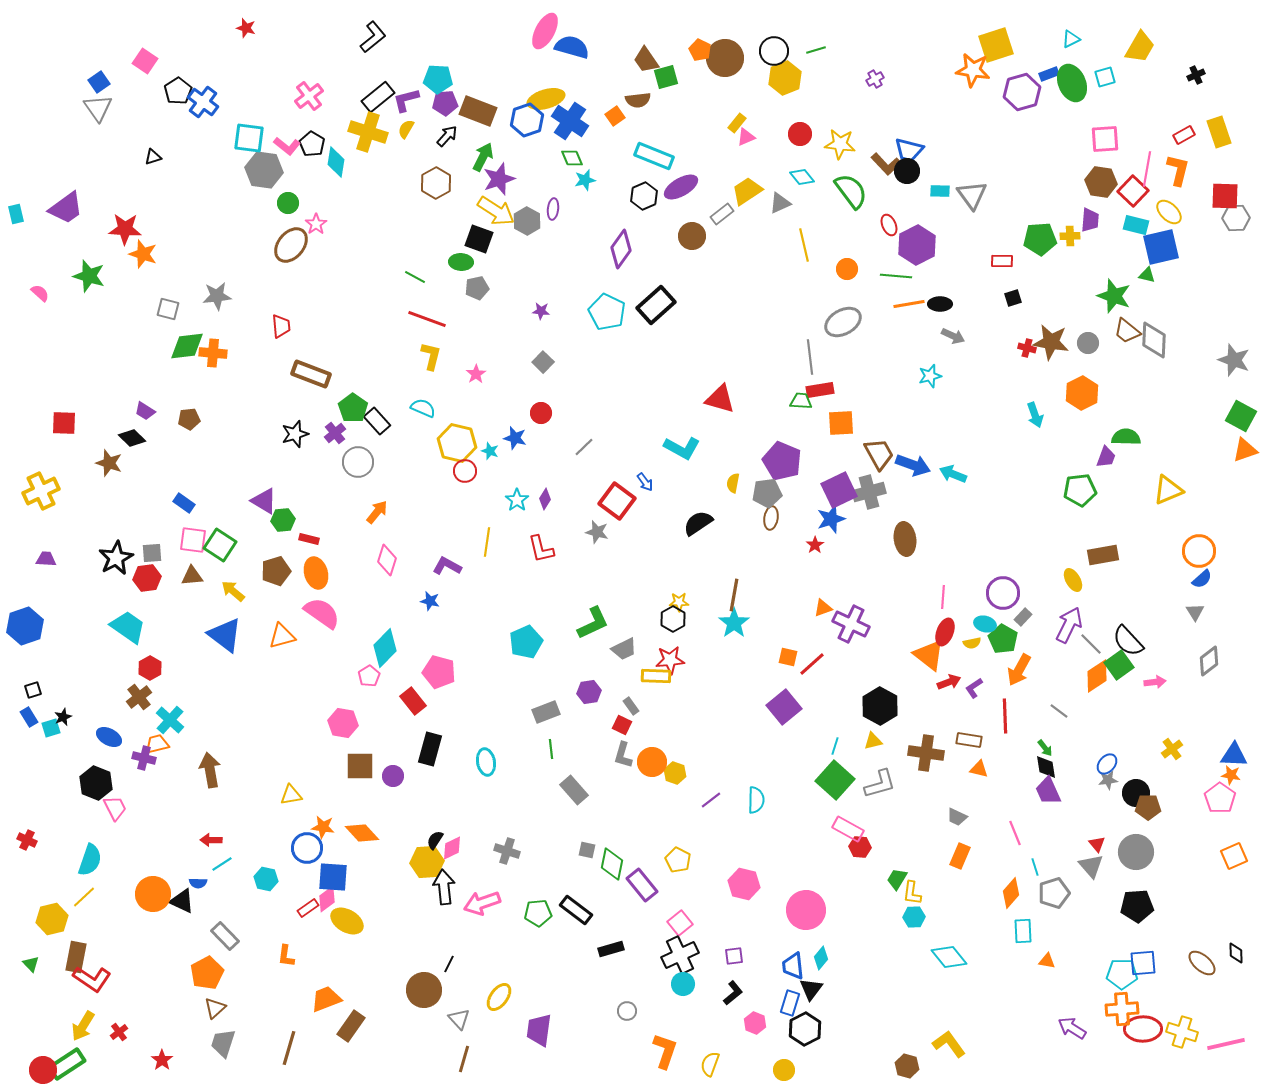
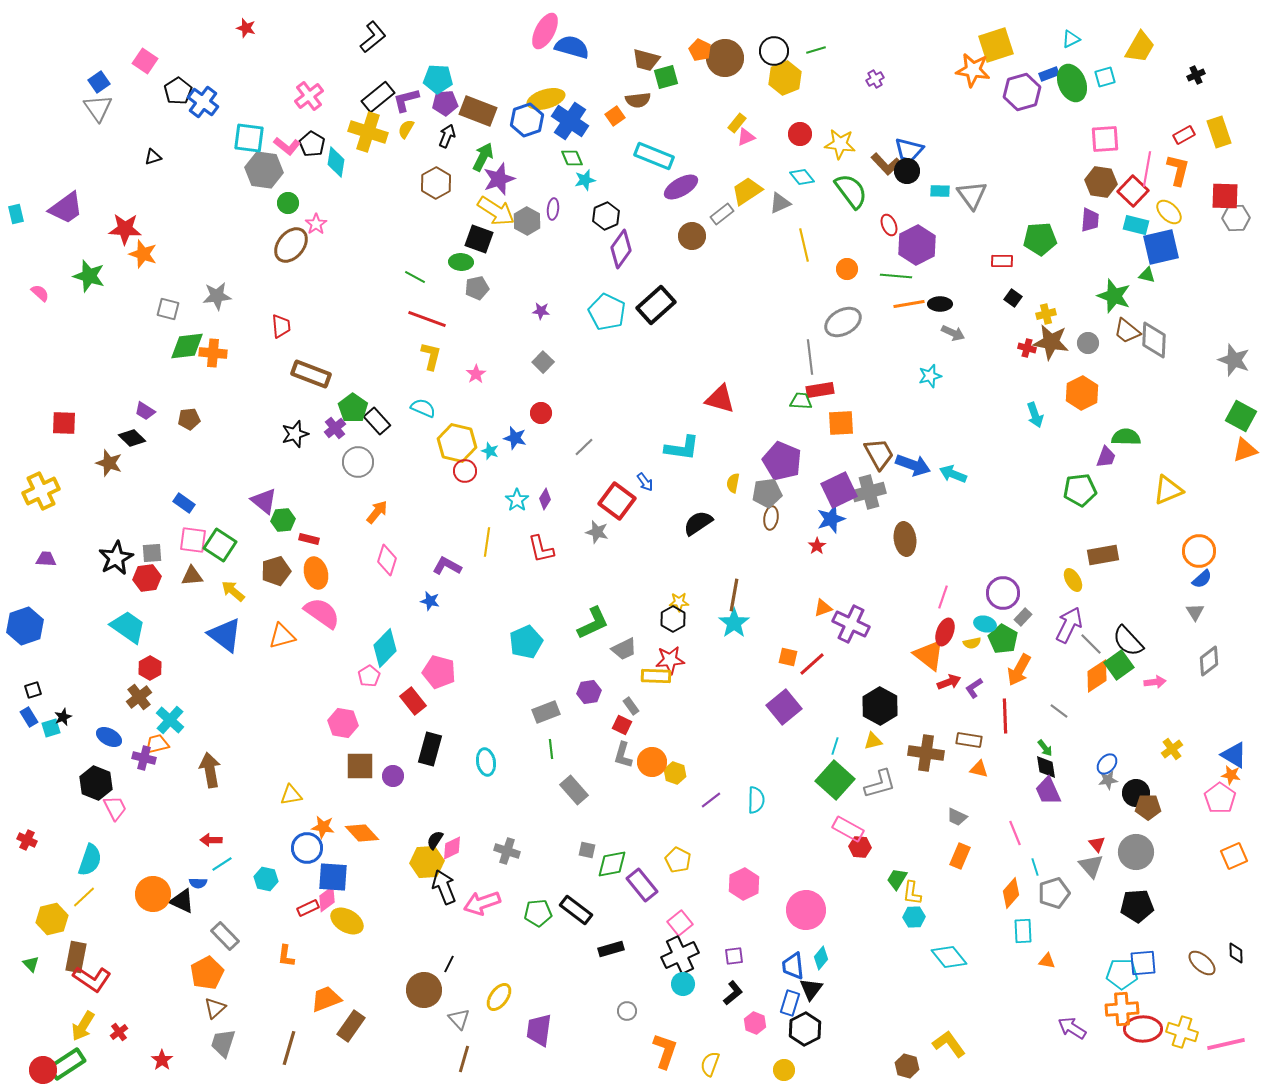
brown trapezoid at (646, 60): rotated 40 degrees counterclockwise
black arrow at (447, 136): rotated 20 degrees counterclockwise
black hexagon at (644, 196): moved 38 px left, 20 px down
yellow cross at (1070, 236): moved 24 px left, 78 px down; rotated 12 degrees counterclockwise
black square at (1013, 298): rotated 36 degrees counterclockwise
gray arrow at (953, 336): moved 3 px up
purple cross at (335, 433): moved 5 px up
cyan L-shape at (682, 448): rotated 21 degrees counterclockwise
purple triangle at (264, 501): rotated 8 degrees clockwise
red star at (815, 545): moved 2 px right, 1 px down
pink line at (943, 597): rotated 15 degrees clockwise
blue triangle at (1234, 755): rotated 28 degrees clockwise
green diamond at (612, 864): rotated 68 degrees clockwise
pink hexagon at (744, 884): rotated 20 degrees clockwise
black arrow at (444, 887): rotated 16 degrees counterclockwise
red rectangle at (308, 908): rotated 10 degrees clockwise
